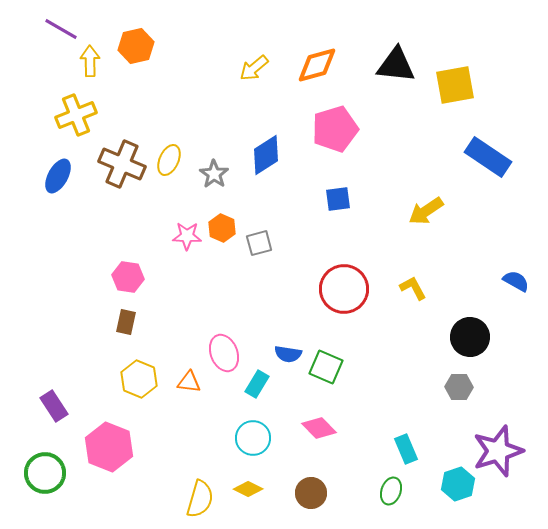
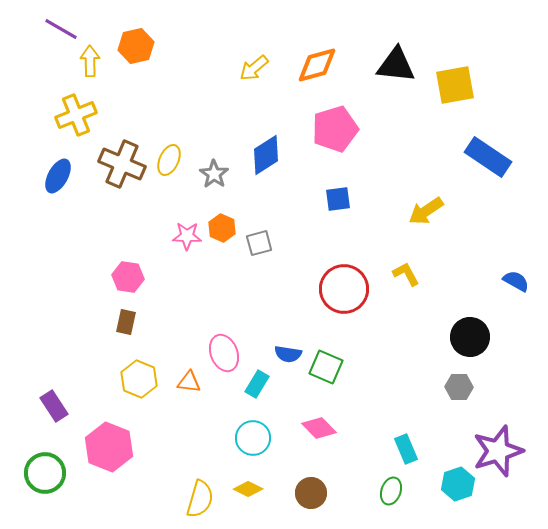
yellow L-shape at (413, 288): moved 7 px left, 14 px up
